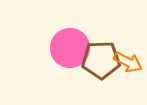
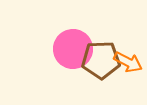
pink circle: moved 3 px right, 1 px down
